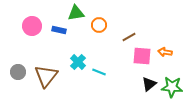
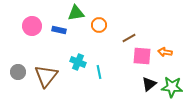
brown line: moved 1 px down
cyan cross: rotated 21 degrees counterclockwise
cyan line: rotated 56 degrees clockwise
